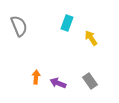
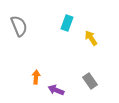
purple arrow: moved 2 px left, 7 px down
